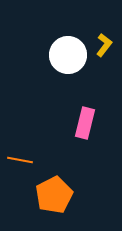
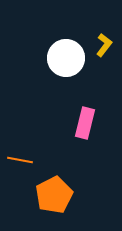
white circle: moved 2 px left, 3 px down
